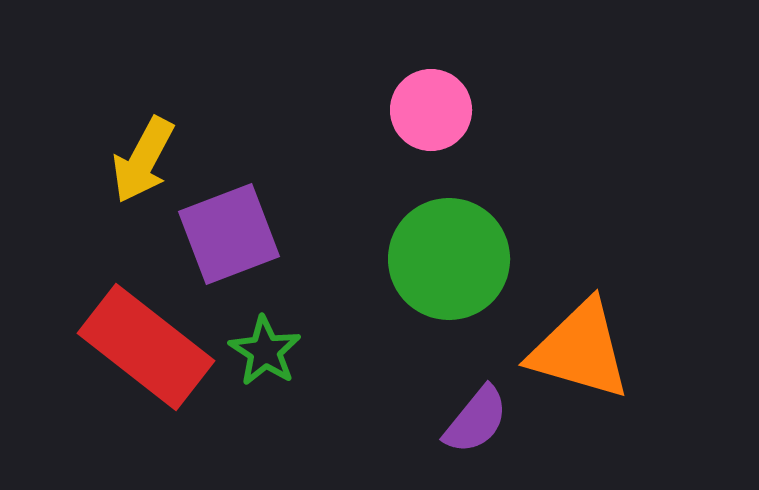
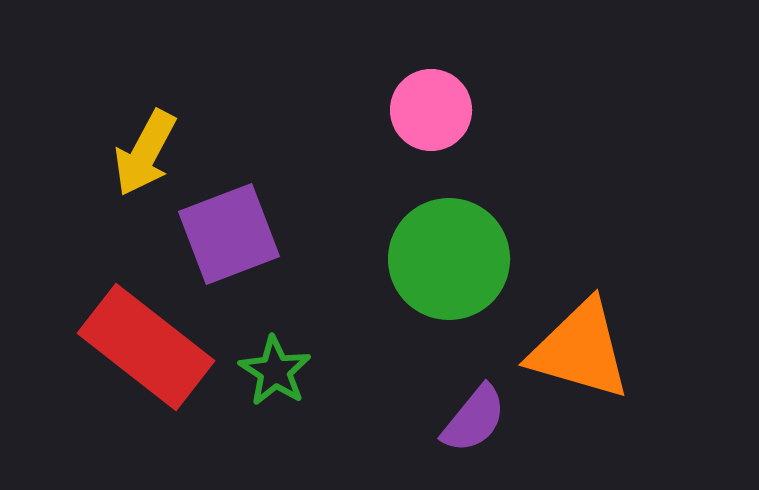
yellow arrow: moved 2 px right, 7 px up
green star: moved 10 px right, 20 px down
purple semicircle: moved 2 px left, 1 px up
